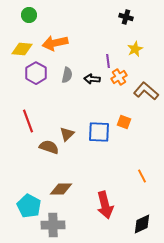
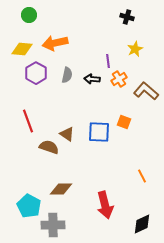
black cross: moved 1 px right
orange cross: moved 2 px down
brown triangle: rotated 42 degrees counterclockwise
